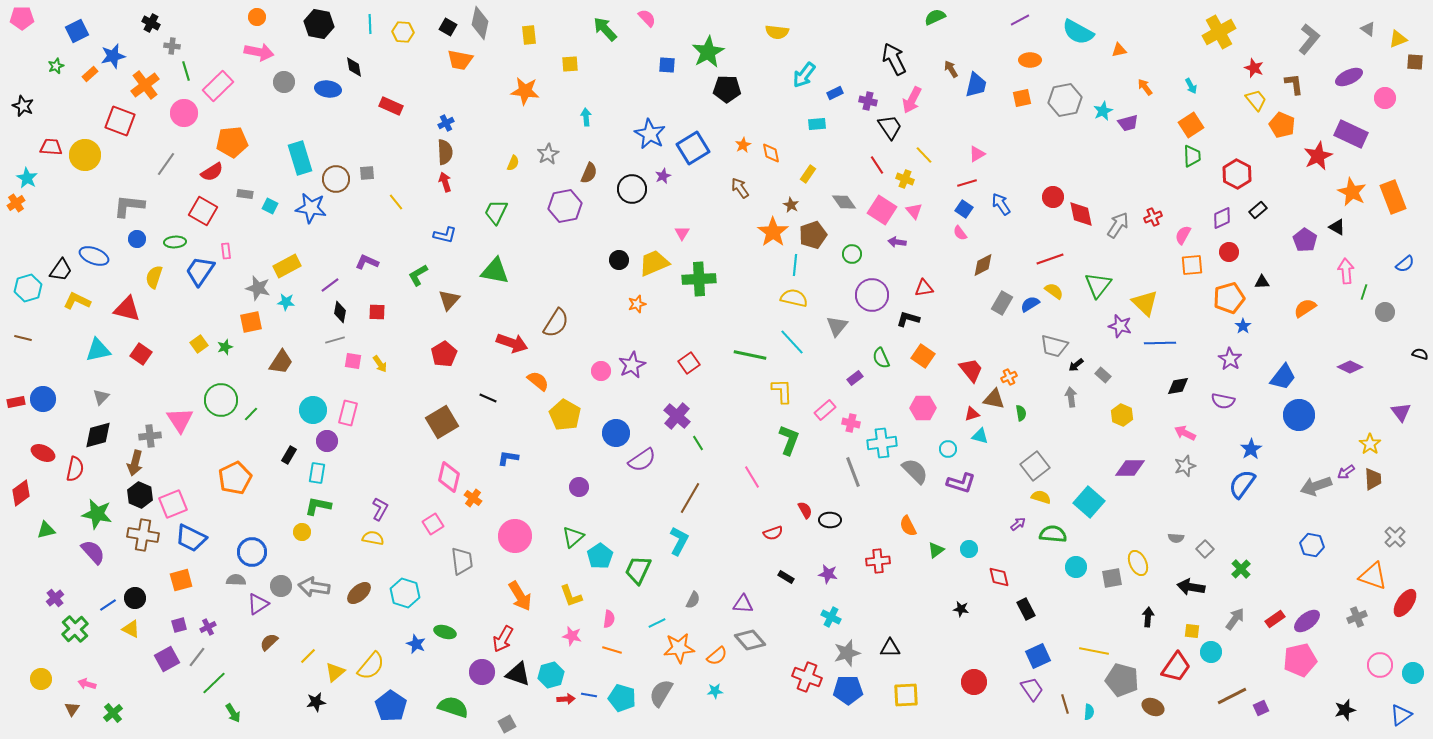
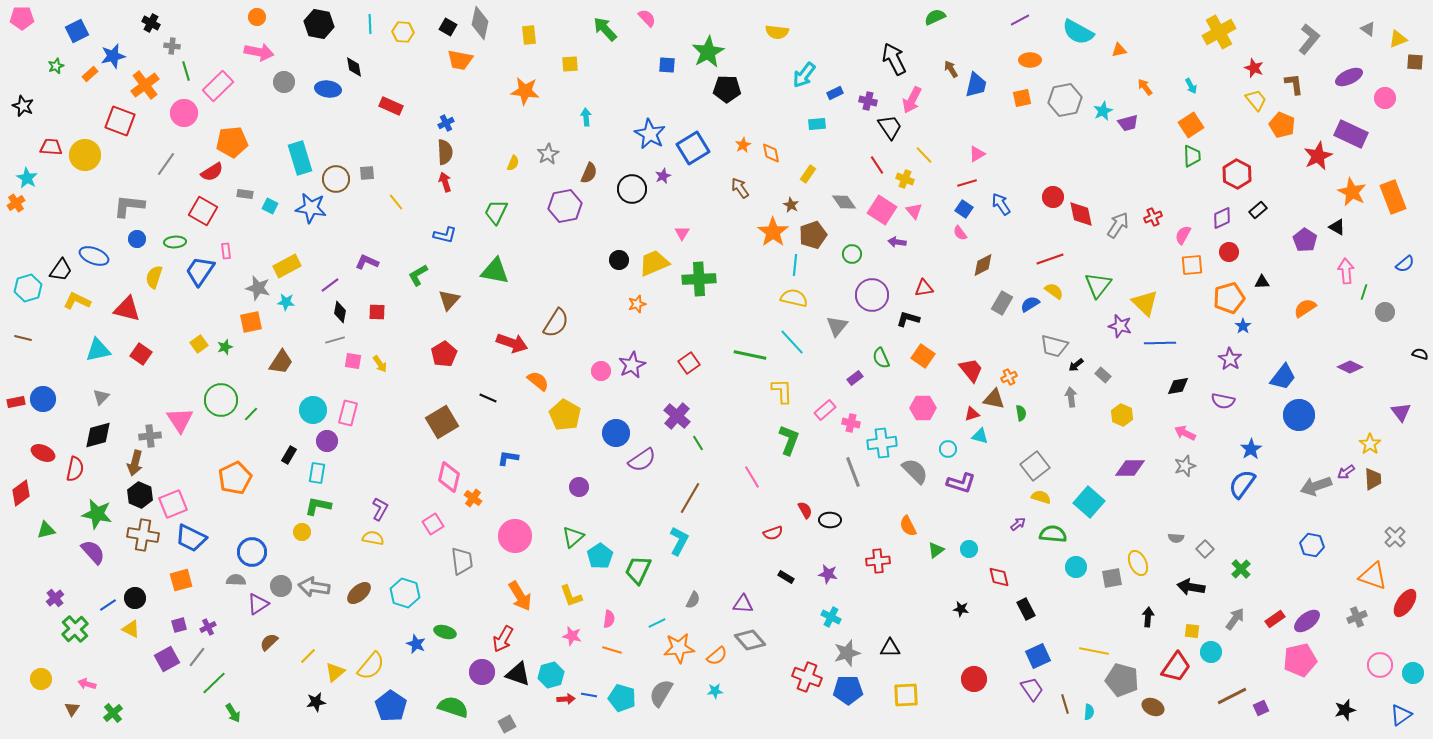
red circle at (974, 682): moved 3 px up
